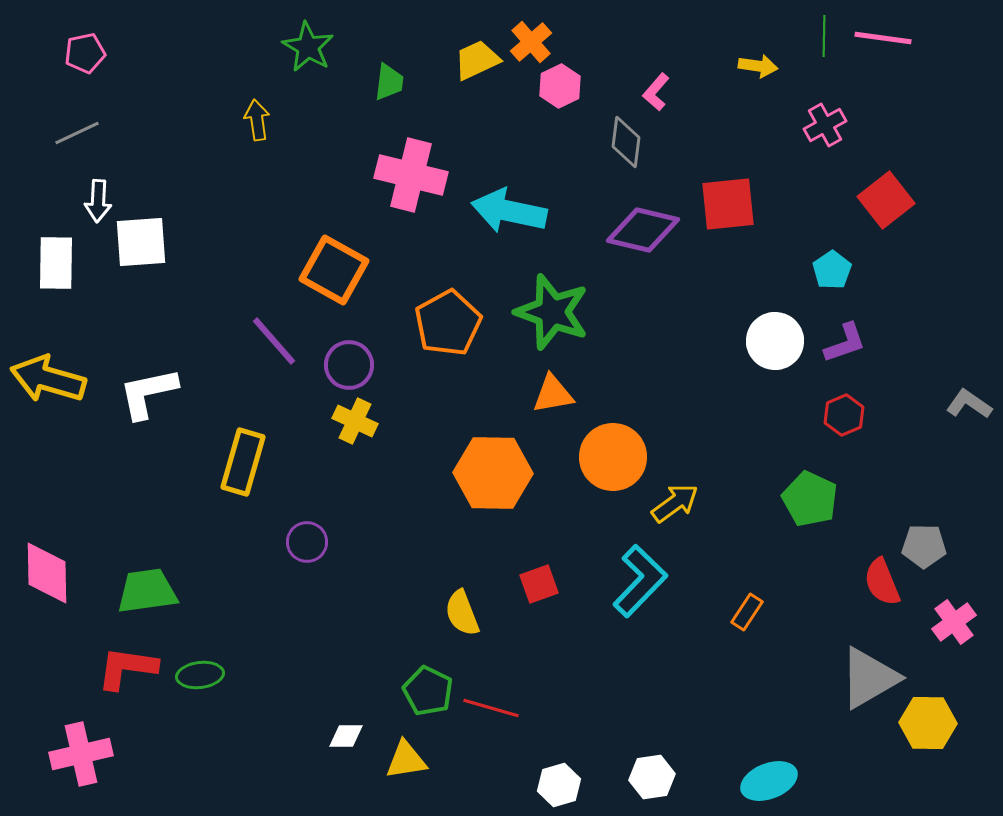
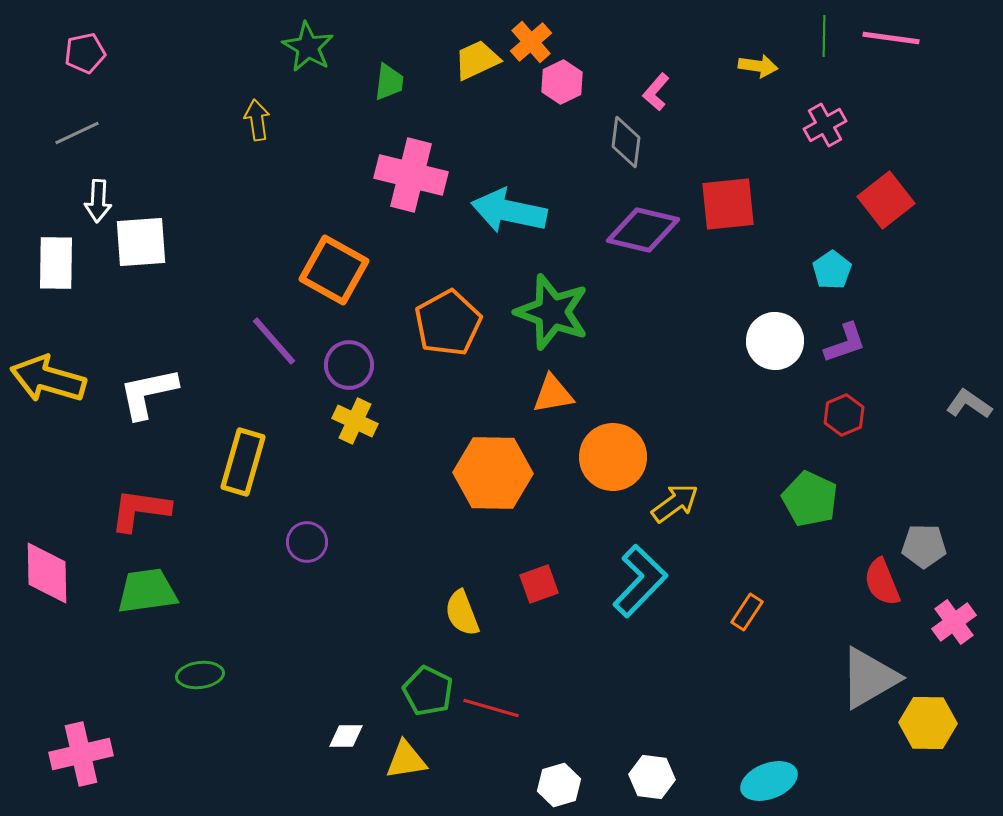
pink line at (883, 38): moved 8 px right
pink hexagon at (560, 86): moved 2 px right, 4 px up
red L-shape at (127, 668): moved 13 px right, 158 px up
white hexagon at (652, 777): rotated 15 degrees clockwise
